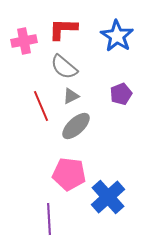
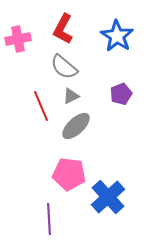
red L-shape: rotated 64 degrees counterclockwise
pink cross: moved 6 px left, 2 px up
